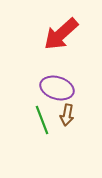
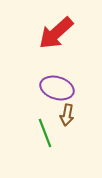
red arrow: moved 5 px left, 1 px up
green line: moved 3 px right, 13 px down
